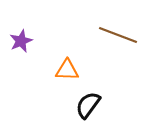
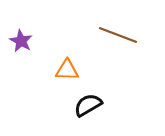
purple star: rotated 20 degrees counterclockwise
black semicircle: rotated 24 degrees clockwise
